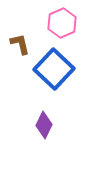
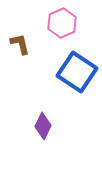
blue square: moved 23 px right, 3 px down; rotated 9 degrees counterclockwise
purple diamond: moved 1 px left, 1 px down
